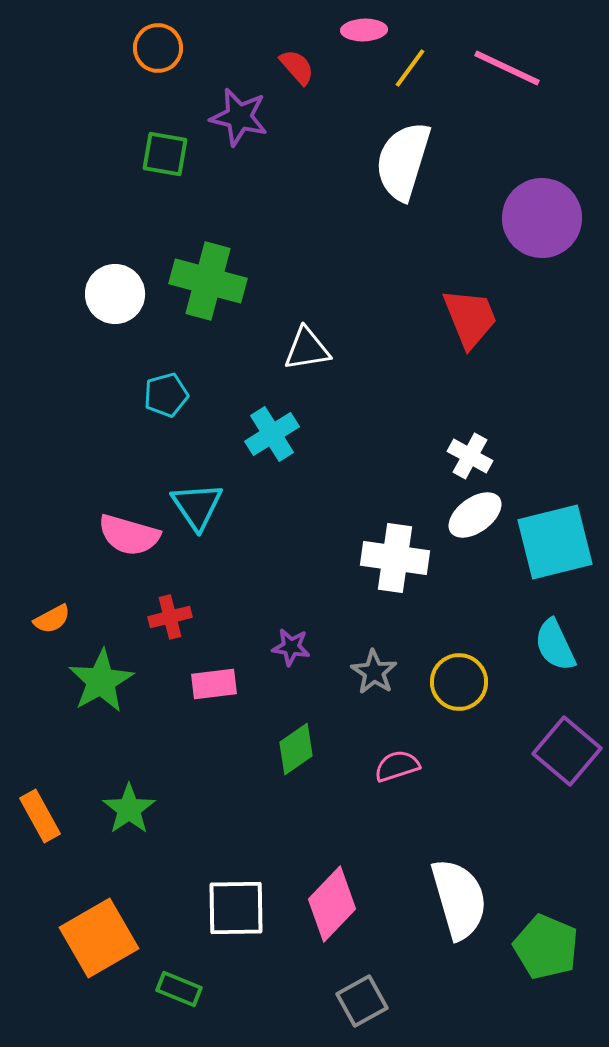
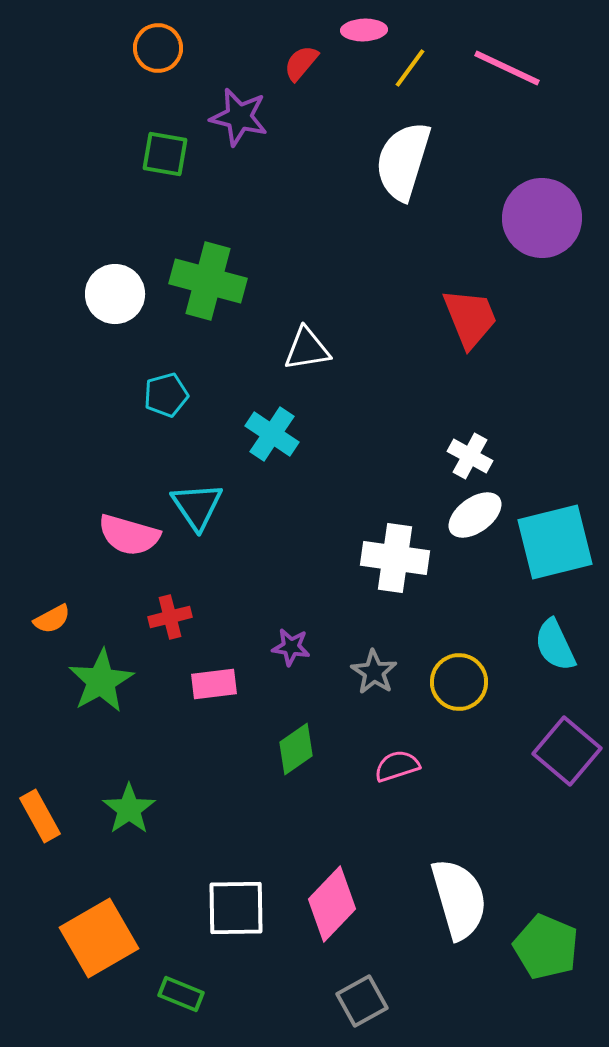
red semicircle at (297, 67): moved 4 px right, 4 px up; rotated 99 degrees counterclockwise
cyan cross at (272, 434): rotated 24 degrees counterclockwise
green rectangle at (179, 989): moved 2 px right, 5 px down
